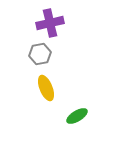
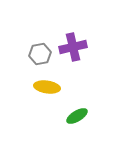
purple cross: moved 23 px right, 24 px down
yellow ellipse: moved 1 px right, 1 px up; rotated 60 degrees counterclockwise
